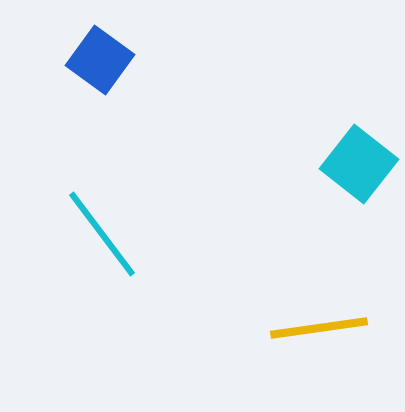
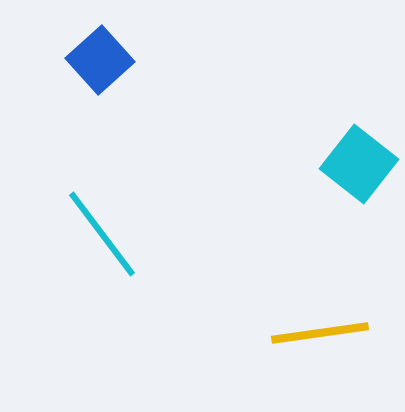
blue square: rotated 12 degrees clockwise
yellow line: moved 1 px right, 5 px down
